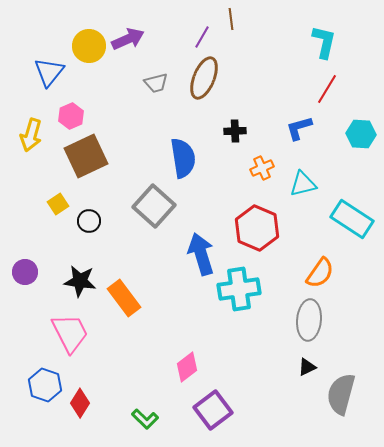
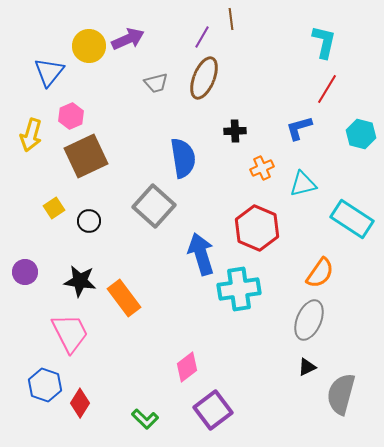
cyan hexagon: rotated 12 degrees clockwise
yellow square: moved 4 px left, 4 px down
gray ellipse: rotated 18 degrees clockwise
